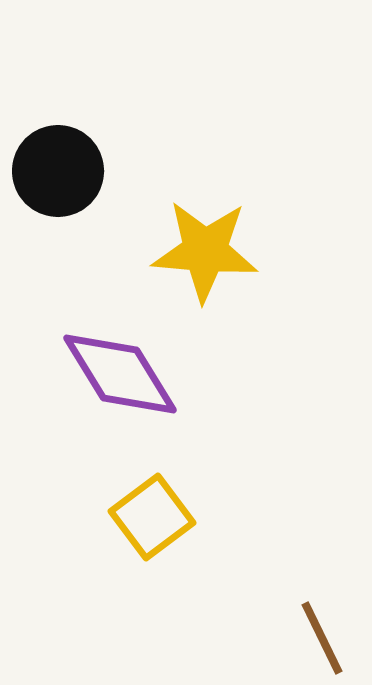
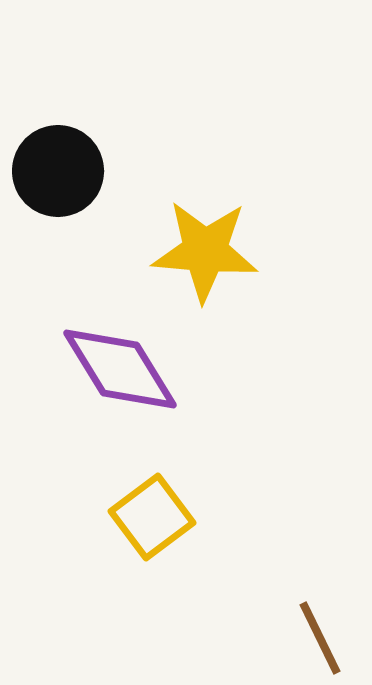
purple diamond: moved 5 px up
brown line: moved 2 px left
